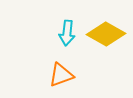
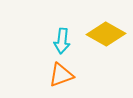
cyan arrow: moved 5 px left, 8 px down
